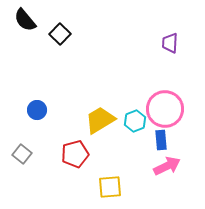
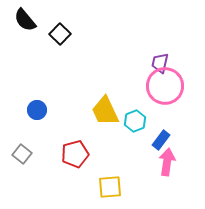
purple trapezoid: moved 10 px left, 20 px down; rotated 10 degrees clockwise
pink circle: moved 23 px up
yellow trapezoid: moved 5 px right, 9 px up; rotated 84 degrees counterclockwise
blue rectangle: rotated 42 degrees clockwise
pink arrow: moved 4 px up; rotated 56 degrees counterclockwise
